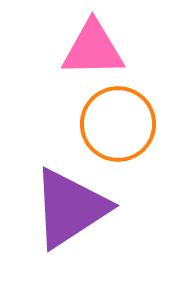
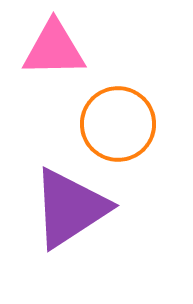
pink triangle: moved 39 px left
